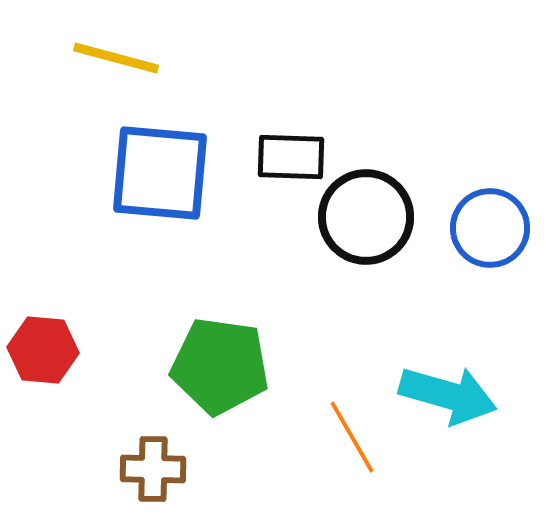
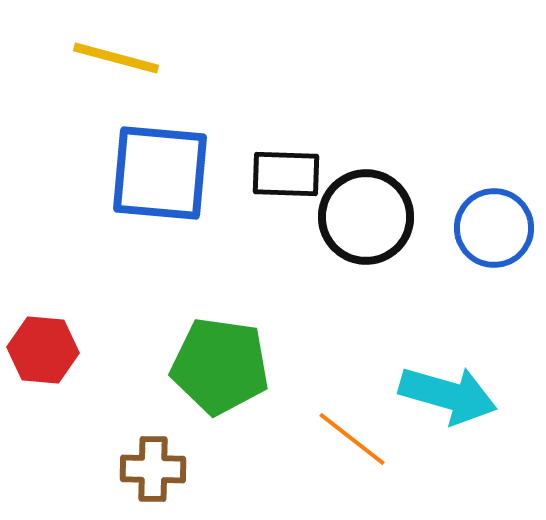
black rectangle: moved 5 px left, 17 px down
blue circle: moved 4 px right
orange line: moved 2 px down; rotated 22 degrees counterclockwise
